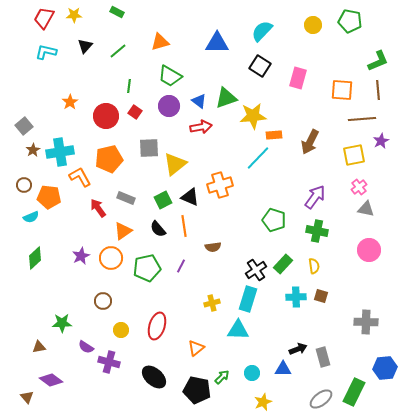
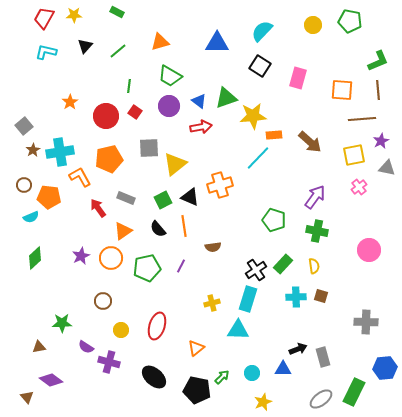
brown arrow at (310, 142): rotated 75 degrees counterclockwise
gray triangle at (366, 209): moved 21 px right, 41 px up
